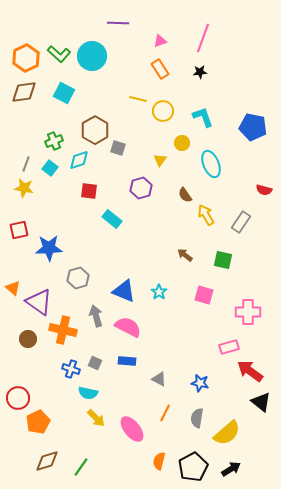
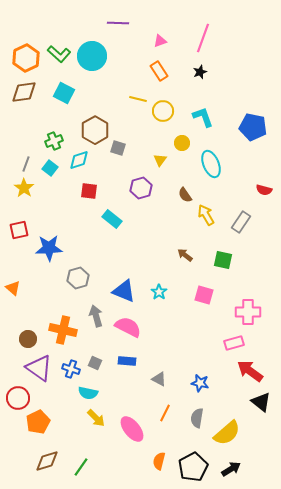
orange rectangle at (160, 69): moved 1 px left, 2 px down
black star at (200, 72): rotated 16 degrees counterclockwise
yellow star at (24, 188): rotated 24 degrees clockwise
purple triangle at (39, 302): moved 66 px down
pink rectangle at (229, 347): moved 5 px right, 4 px up
